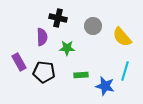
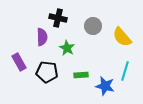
green star: rotated 28 degrees clockwise
black pentagon: moved 3 px right
